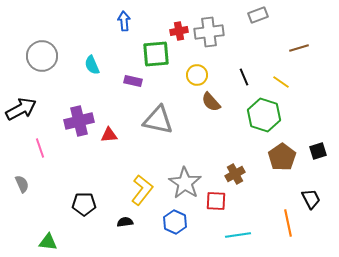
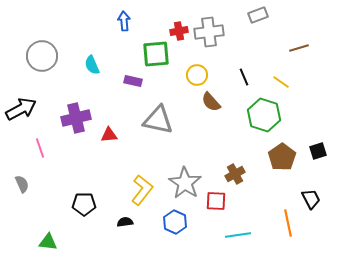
purple cross: moved 3 px left, 3 px up
